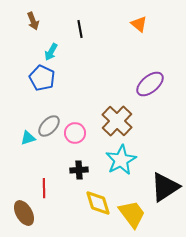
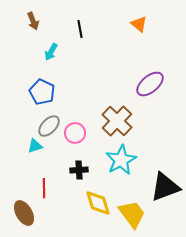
blue pentagon: moved 14 px down
cyan triangle: moved 7 px right, 8 px down
black triangle: rotated 12 degrees clockwise
